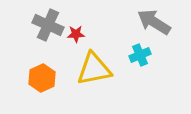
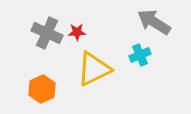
gray cross: moved 1 px left, 8 px down
red star: moved 1 px right, 2 px up
yellow triangle: rotated 15 degrees counterclockwise
orange hexagon: moved 11 px down
